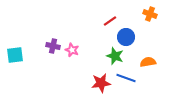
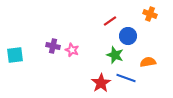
blue circle: moved 2 px right, 1 px up
green star: moved 1 px up
red star: rotated 24 degrees counterclockwise
